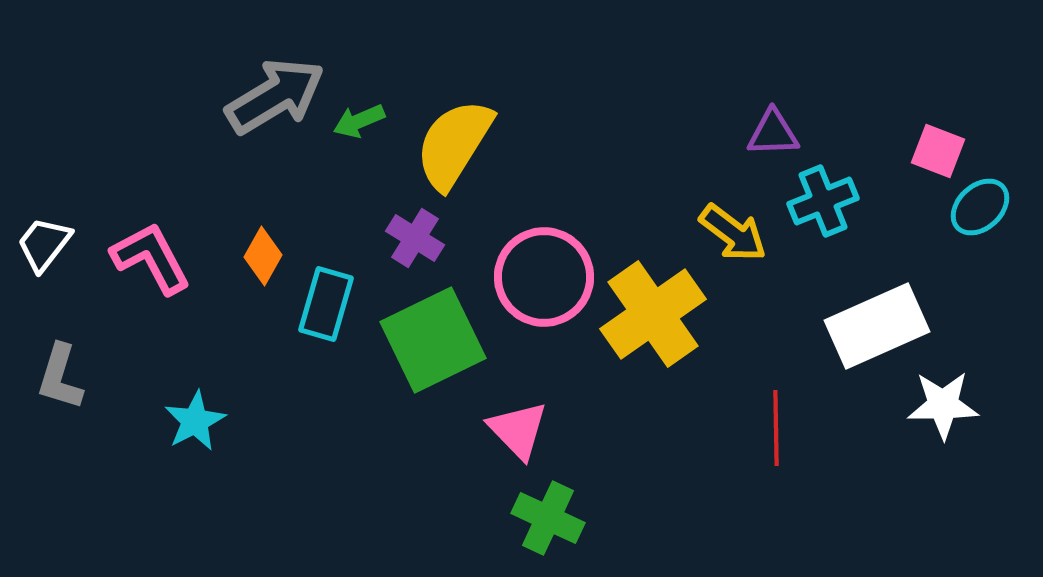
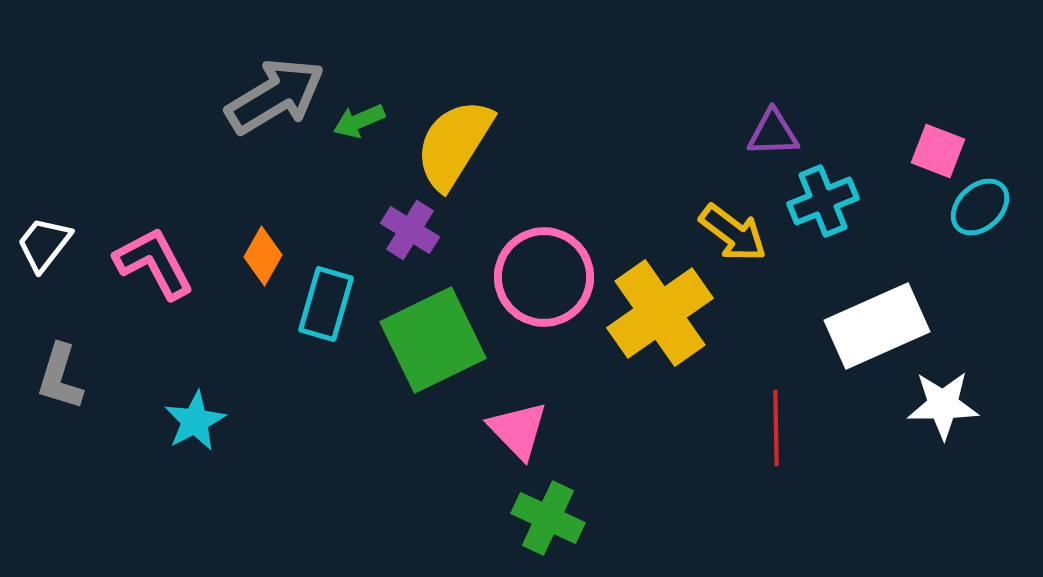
purple cross: moved 5 px left, 8 px up
pink L-shape: moved 3 px right, 5 px down
yellow cross: moved 7 px right, 1 px up
